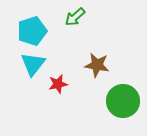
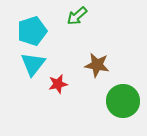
green arrow: moved 2 px right, 1 px up
